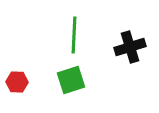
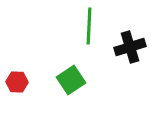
green line: moved 15 px right, 9 px up
green square: rotated 16 degrees counterclockwise
